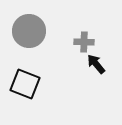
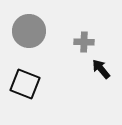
black arrow: moved 5 px right, 5 px down
